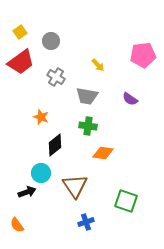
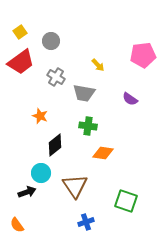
gray trapezoid: moved 3 px left, 3 px up
orange star: moved 1 px left, 1 px up
